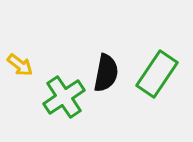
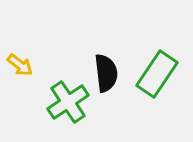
black semicircle: rotated 18 degrees counterclockwise
green cross: moved 4 px right, 5 px down
